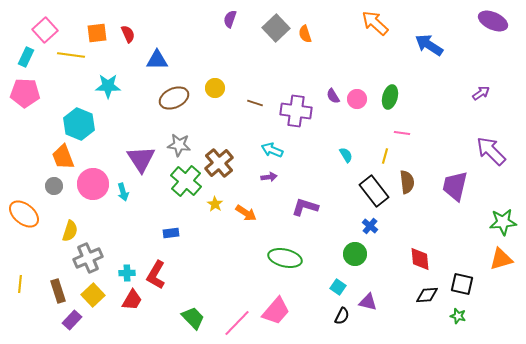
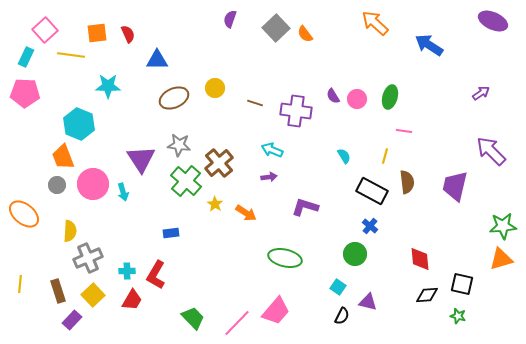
orange semicircle at (305, 34): rotated 18 degrees counterclockwise
pink line at (402, 133): moved 2 px right, 2 px up
cyan semicircle at (346, 155): moved 2 px left, 1 px down
gray circle at (54, 186): moved 3 px right, 1 px up
black rectangle at (374, 191): moved 2 px left; rotated 24 degrees counterclockwise
green star at (503, 222): moved 4 px down
yellow semicircle at (70, 231): rotated 15 degrees counterclockwise
cyan cross at (127, 273): moved 2 px up
